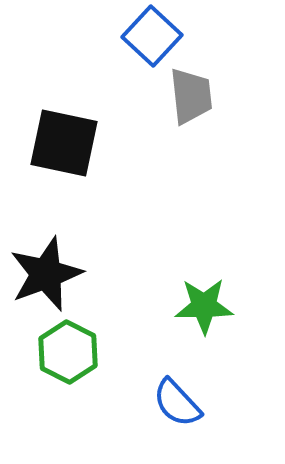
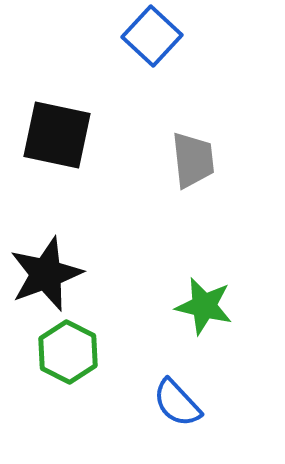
gray trapezoid: moved 2 px right, 64 px down
black square: moved 7 px left, 8 px up
green star: rotated 14 degrees clockwise
